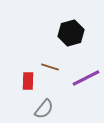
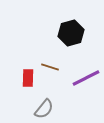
red rectangle: moved 3 px up
